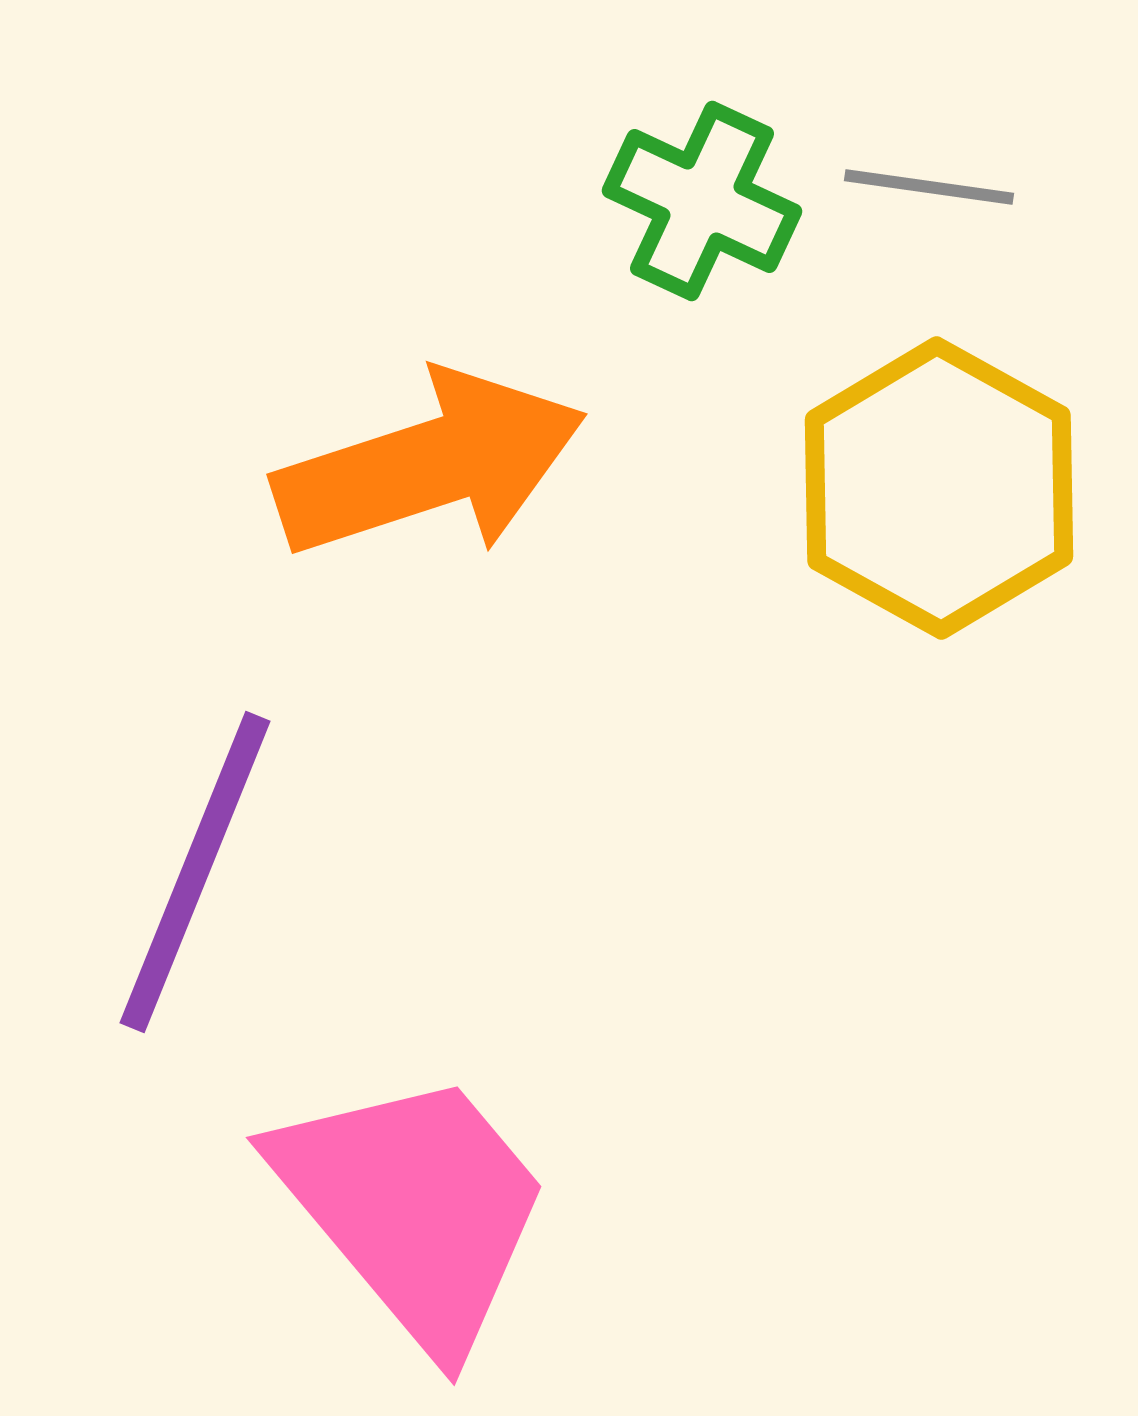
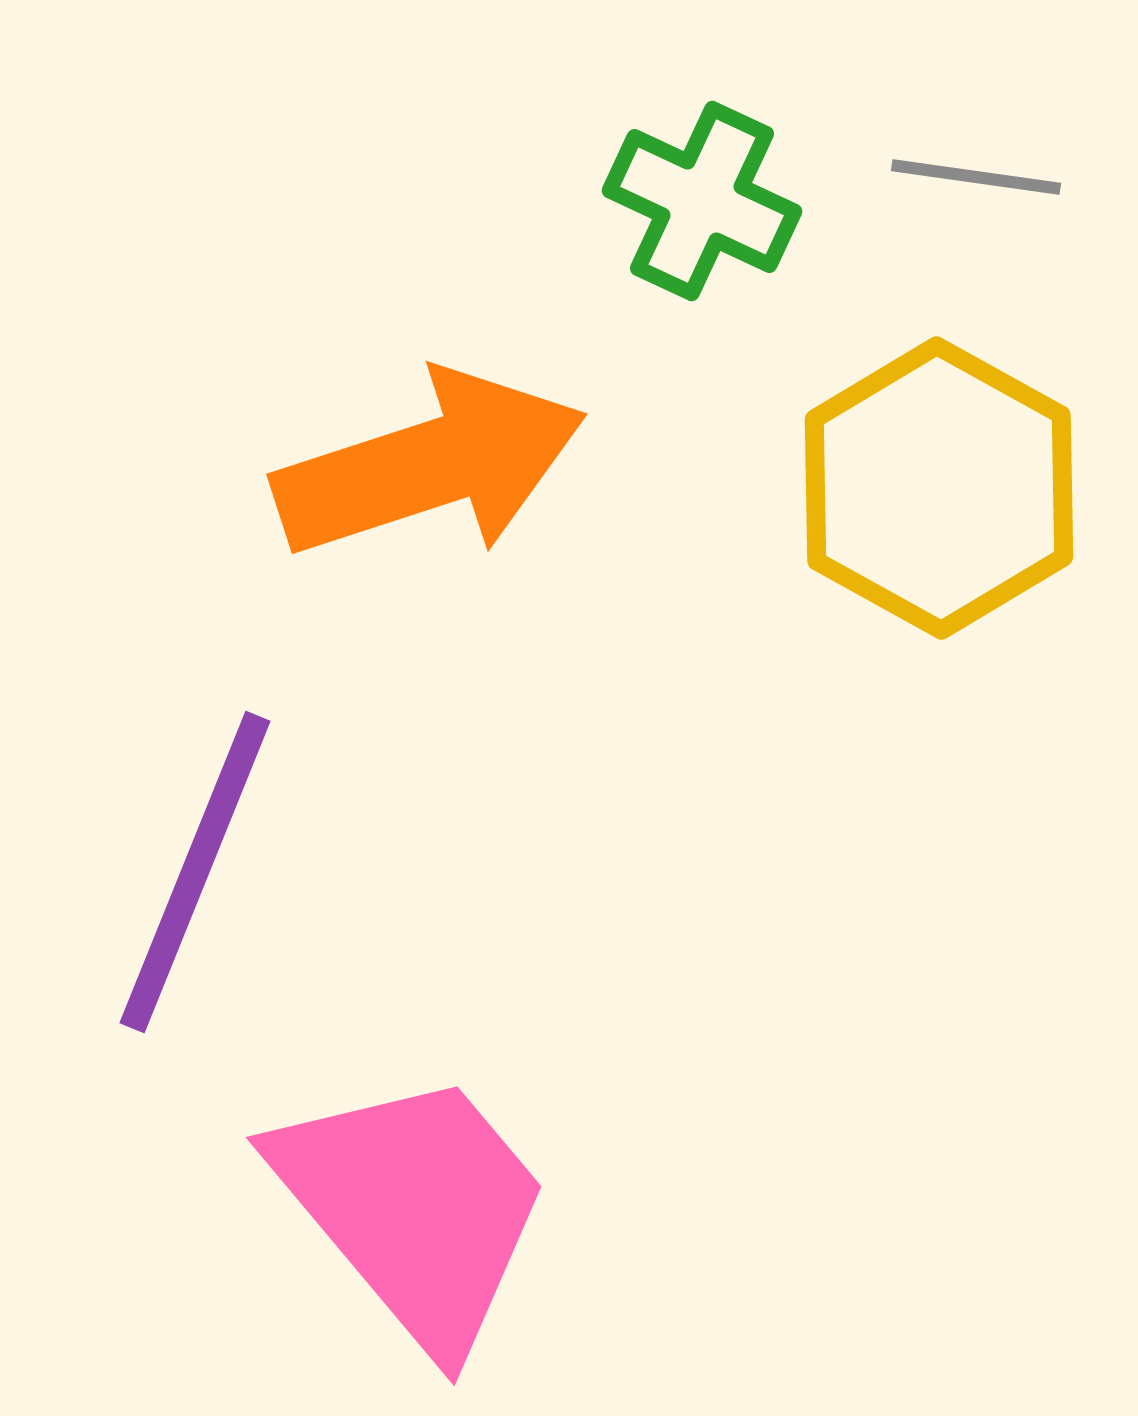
gray line: moved 47 px right, 10 px up
